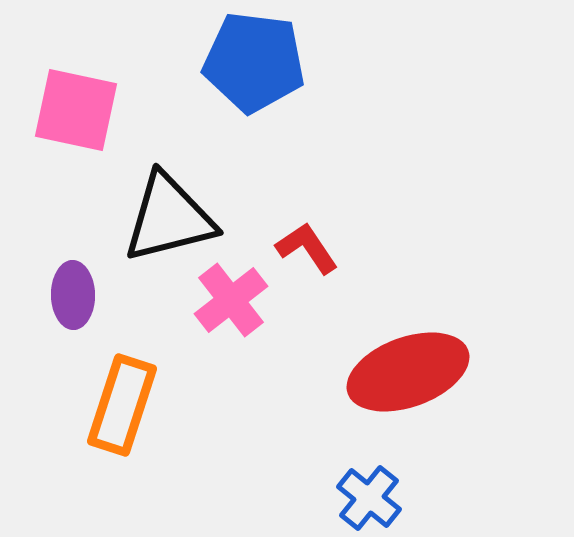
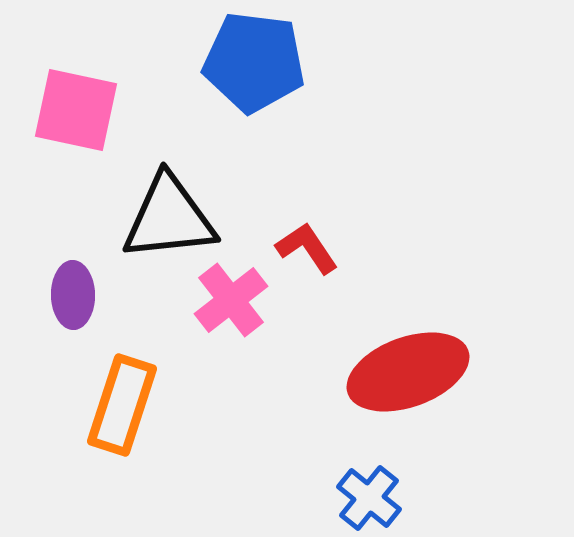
black triangle: rotated 8 degrees clockwise
